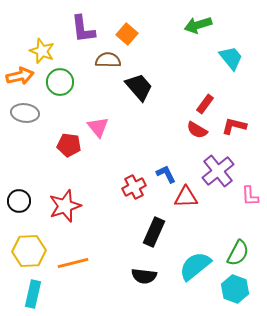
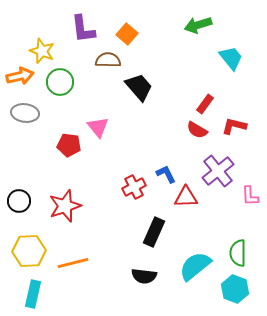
green semicircle: rotated 152 degrees clockwise
